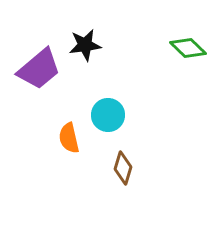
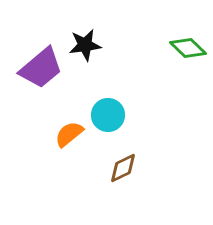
purple trapezoid: moved 2 px right, 1 px up
orange semicircle: moved 4 px up; rotated 64 degrees clockwise
brown diamond: rotated 48 degrees clockwise
